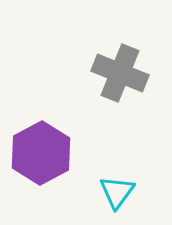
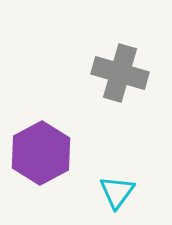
gray cross: rotated 6 degrees counterclockwise
